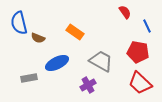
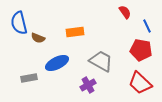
orange rectangle: rotated 42 degrees counterclockwise
red pentagon: moved 3 px right, 2 px up
